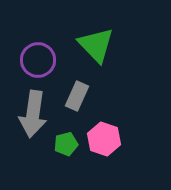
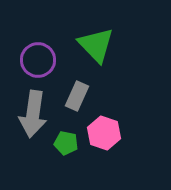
pink hexagon: moved 6 px up
green pentagon: moved 1 px up; rotated 25 degrees clockwise
